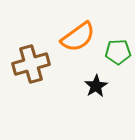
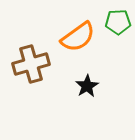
green pentagon: moved 30 px up
black star: moved 9 px left
